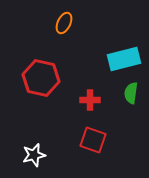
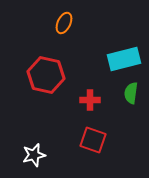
red hexagon: moved 5 px right, 3 px up
